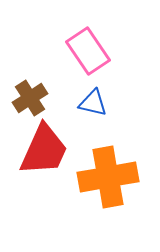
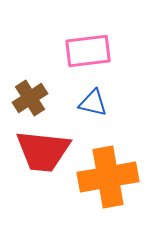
pink rectangle: rotated 63 degrees counterclockwise
red trapezoid: moved 1 px left, 1 px down; rotated 72 degrees clockwise
